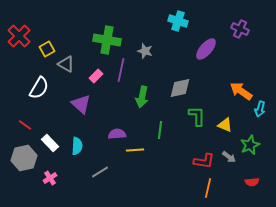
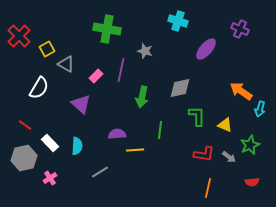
green cross: moved 11 px up
red L-shape: moved 7 px up
